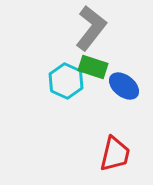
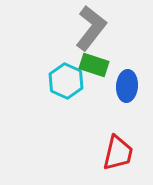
green rectangle: moved 1 px right, 2 px up
blue ellipse: moved 3 px right; rotated 56 degrees clockwise
red trapezoid: moved 3 px right, 1 px up
